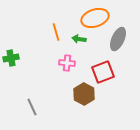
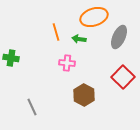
orange ellipse: moved 1 px left, 1 px up
gray ellipse: moved 1 px right, 2 px up
green cross: rotated 21 degrees clockwise
red square: moved 20 px right, 5 px down; rotated 25 degrees counterclockwise
brown hexagon: moved 1 px down
